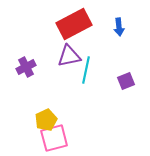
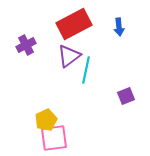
purple triangle: rotated 25 degrees counterclockwise
purple cross: moved 22 px up
purple square: moved 15 px down
pink square: rotated 8 degrees clockwise
